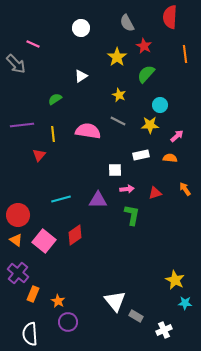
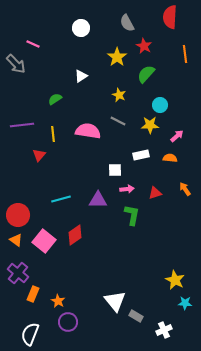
white semicircle at (30, 334): rotated 25 degrees clockwise
